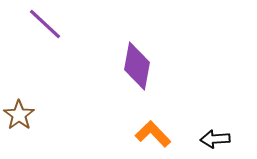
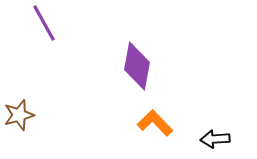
purple line: moved 1 px left, 1 px up; rotated 18 degrees clockwise
brown star: rotated 20 degrees clockwise
orange L-shape: moved 2 px right, 11 px up
